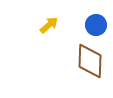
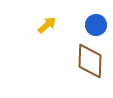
yellow arrow: moved 2 px left
